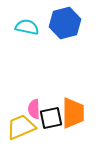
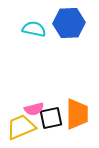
blue hexagon: moved 4 px right; rotated 12 degrees clockwise
cyan semicircle: moved 7 px right, 2 px down
pink semicircle: rotated 102 degrees counterclockwise
orange trapezoid: moved 4 px right, 1 px down
